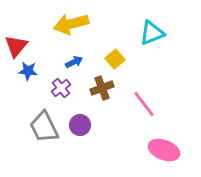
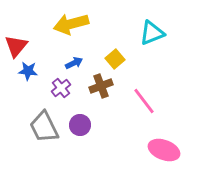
blue arrow: moved 1 px down
brown cross: moved 1 px left, 2 px up
pink line: moved 3 px up
